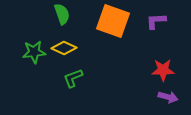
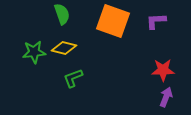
yellow diamond: rotated 10 degrees counterclockwise
purple arrow: moved 2 px left; rotated 84 degrees counterclockwise
